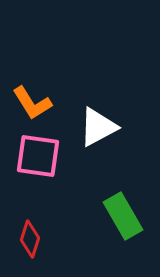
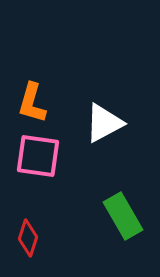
orange L-shape: rotated 48 degrees clockwise
white triangle: moved 6 px right, 4 px up
red diamond: moved 2 px left, 1 px up
